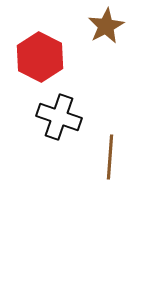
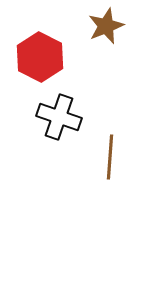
brown star: rotated 6 degrees clockwise
